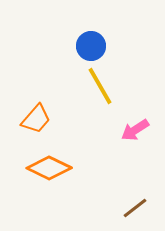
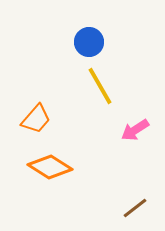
blue circle: moved 2 px left, 4 px up
orange diamond: moved 1 px right, 1 px up; rotated 6 degrees clockwise
